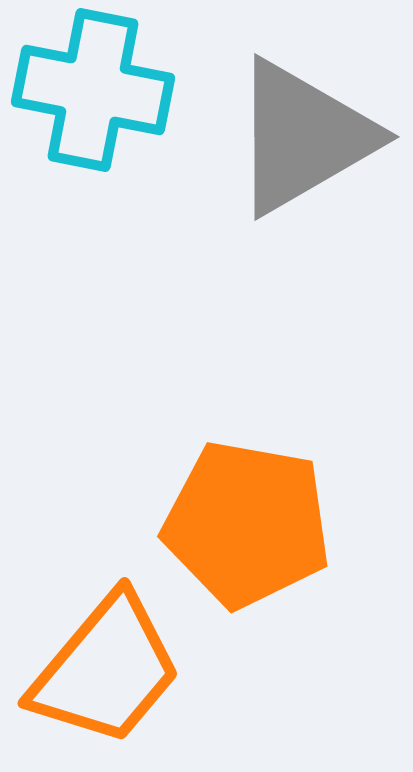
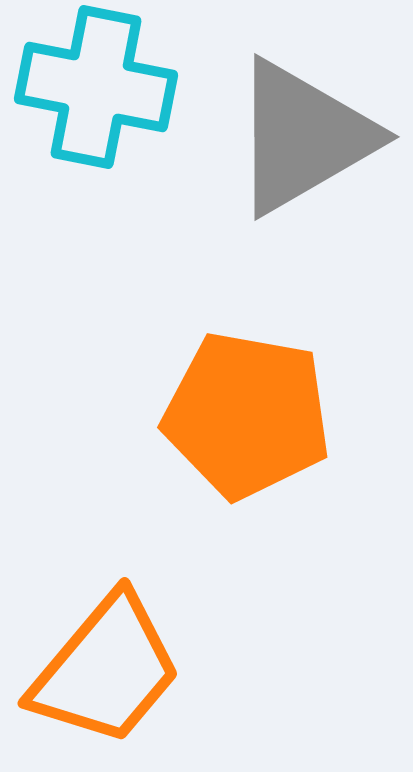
cyan cross: moved 3 px right, 3 px up
orange pentagon: moved 109 px up
